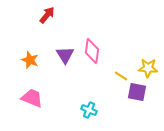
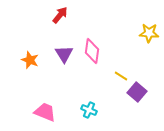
red arrow: moved 13 px right
purple triangle: moved 1 px left, 1 px up
yellow star: moved 1 px right, 35 px up
purple square: rotated 30 degrees clockwise
pink trapezoid: moved 13 px right, 14 px down
